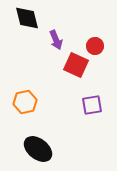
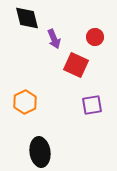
purple arrow: moved 2 px left, 1 px up
red circle: moved 9 px up
orange hexagon: rotated 15 degrees counterclockwise
black ellipse: moved 2 px right, 3 px down; rotated 44 degrees clockwise
